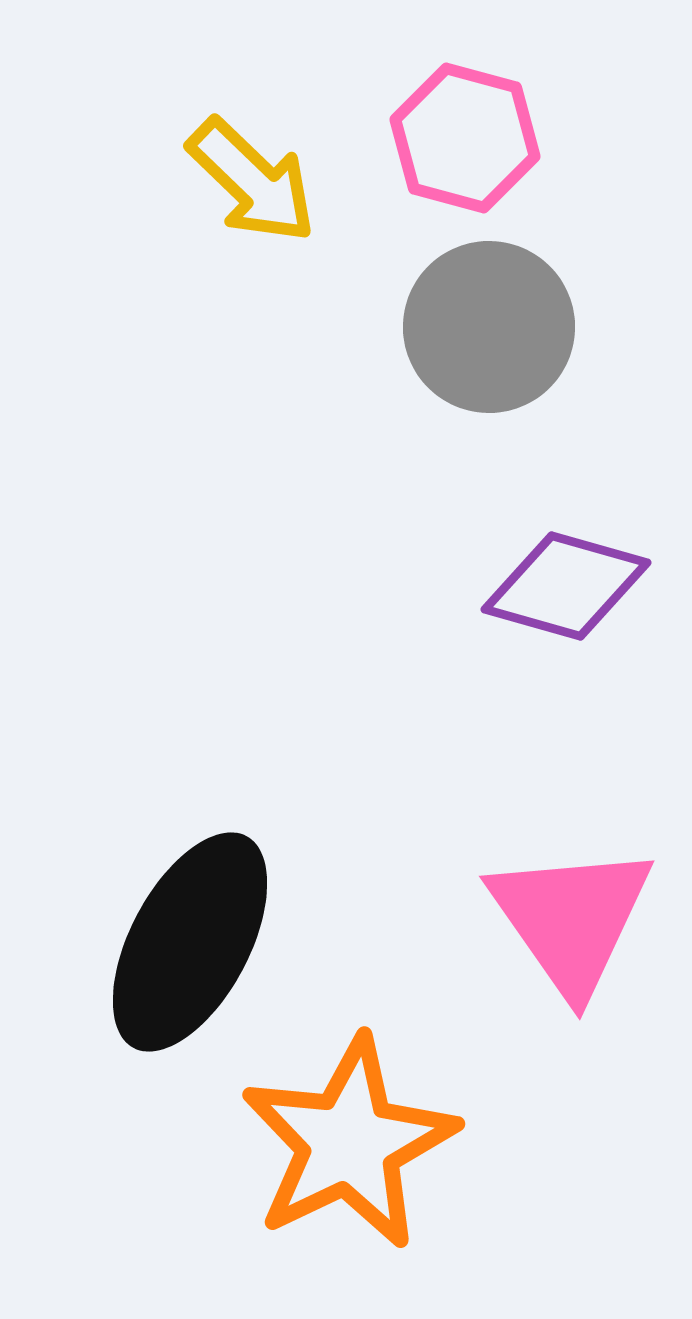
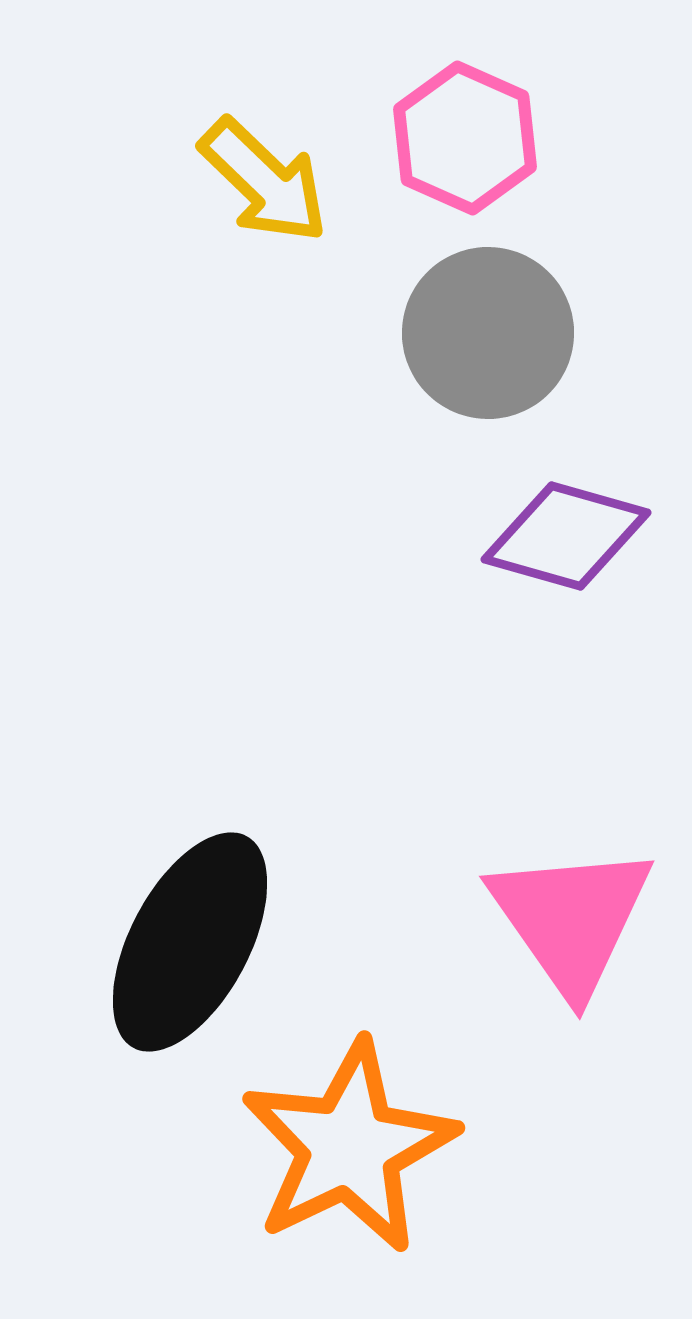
pink hexagon: rotated 9 degrees clockwise
yellow arrow: moved 12 px right
gray circle: moved 1 px left, 6 px down
purple diamond: moved 50 px up
orange star: moved 4 px down
